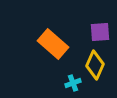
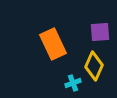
orange rectangle: rotated 24 degrees clockwise
yellow diamond: moved 1 px left, 1 px down
